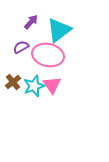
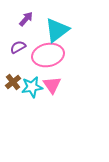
purple arrow: moved 5 px left, 3 px up
cyan triangle: moved 2 px left
purple semicircle: moved 3 px left
pink ellipse: rotated 24 degrees counterclockwise
cyan star: moved 2 px left, 1 px down; rotated 10 degrees clockwise
